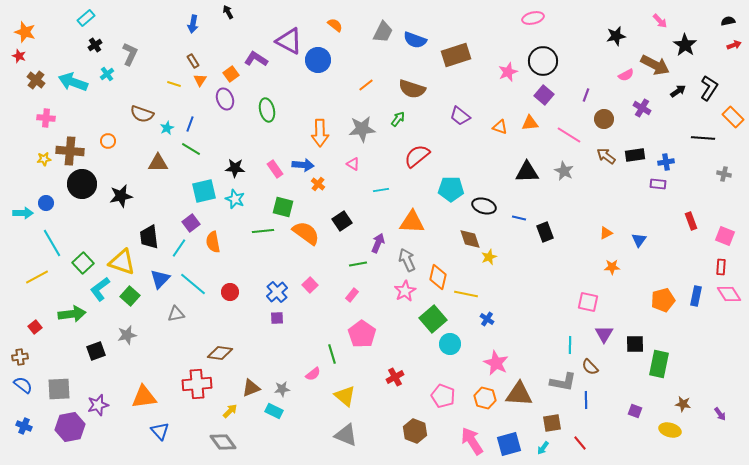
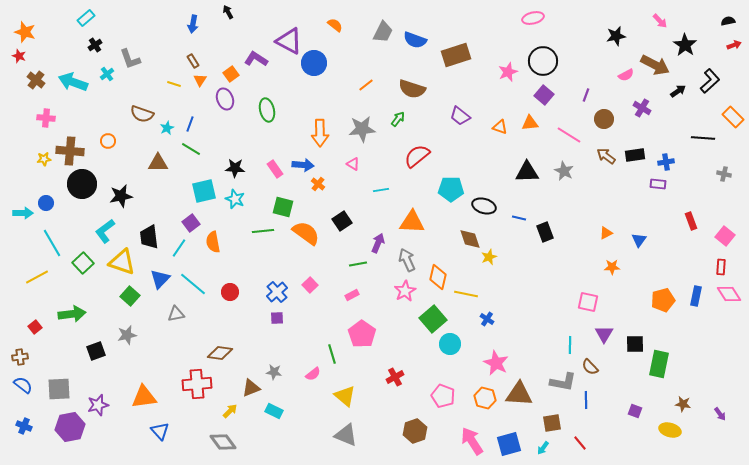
gray L-shape at (130, 54): moved 5 px down; rotated 135 degrees clockwise
blue circle at (318, 60): moved 4 px left, 3 px down
black L-shape at (709, 88): moved 1 px right, 7 px up; rotated 15 degrees clockwise
pink square at (725, 236): rotated 18 degrees clockwise
cyan L-shape at (100, 289): moved 5 px right, 58 px up
pink rectangle at (352, 295): rotated 24 degrees clockwise
gray star at (282, 389): moved 8 px left, 17 px up; rotated 14 degrees clockwise
brown hexagon at (415, 431): rotated 20 degrees clockwise
